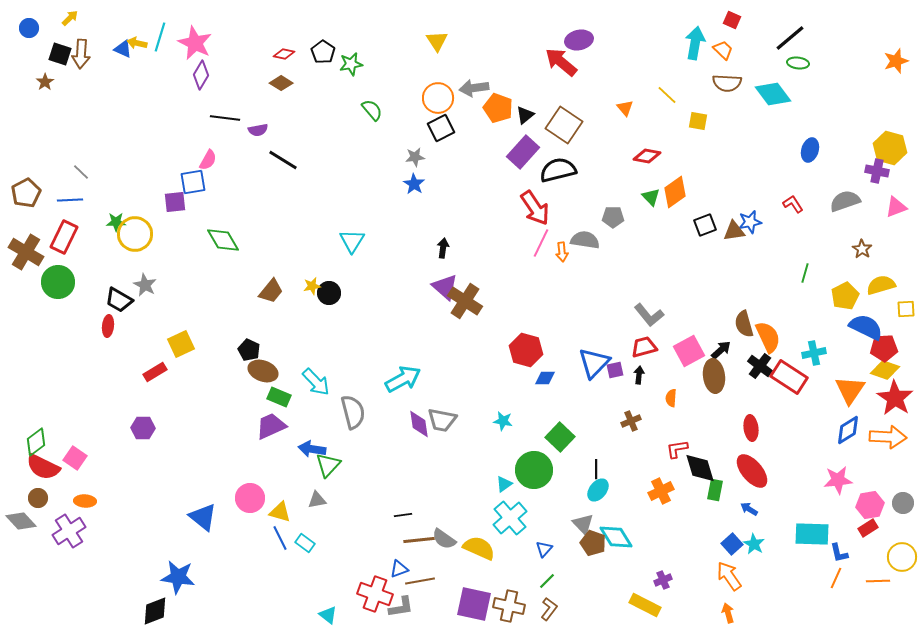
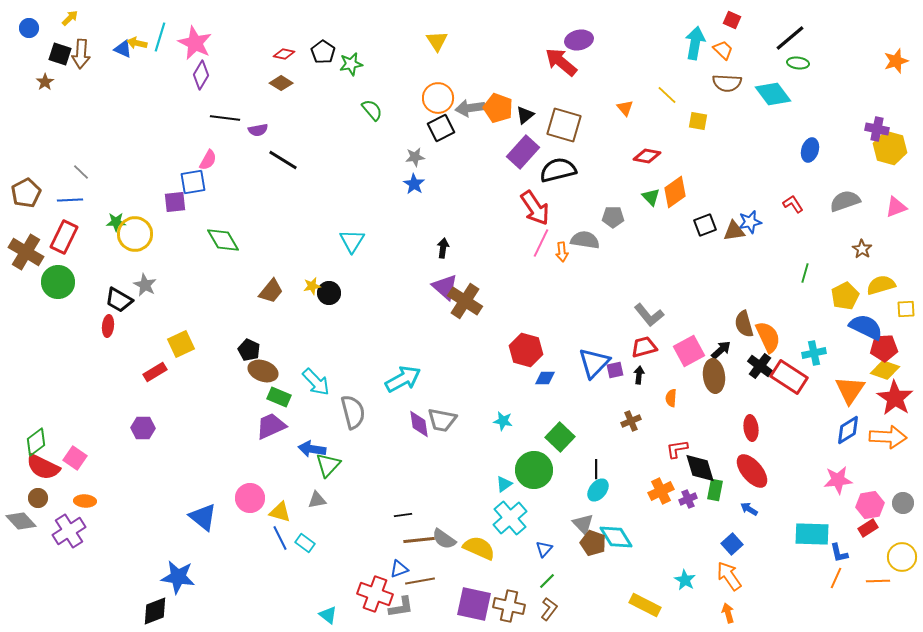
gray arrow at (474, 88): moved 4 px left, 20 px down
brown square at (564, 125): rotated 18 degrees counterclockwise
purple cross at (877, 171): moved 42 px up
cyan star at (754, 544): moved 69 px left, 36 px down
purple cross at (663, 580): moved 25 px right, 81 px up
